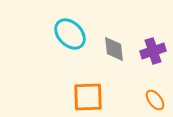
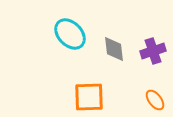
orange square: moved 1 px right
